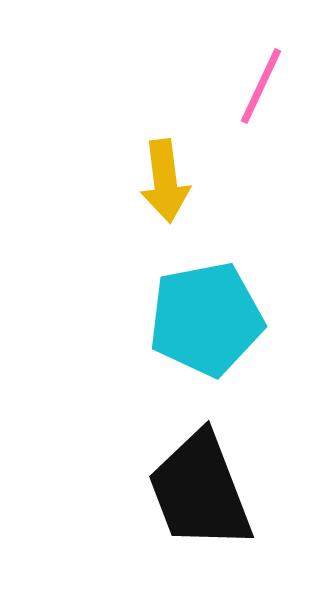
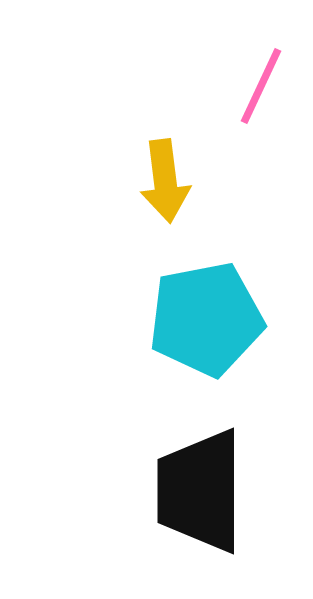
black trapezoid: rotated 21 degrees clockwise
